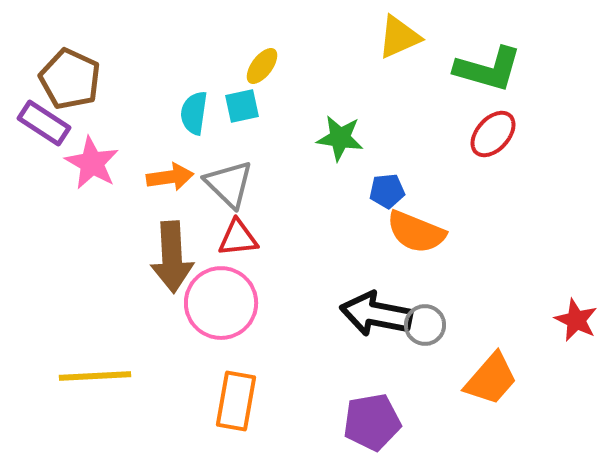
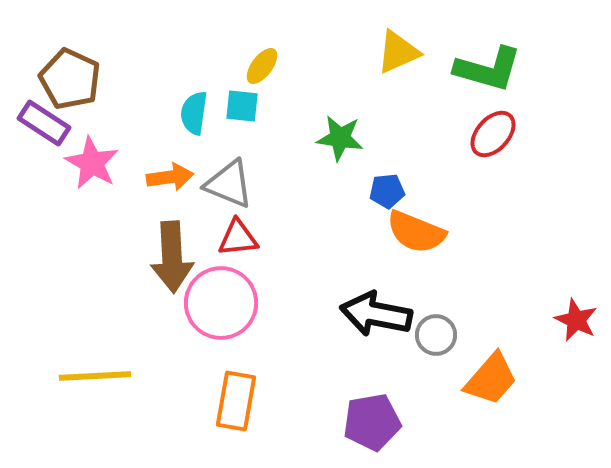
yellow triangle: moved 1 px left, 15 px down
cyan square: rotated 18 degrees clockwise
gray triangle: rotated 22 degrees counterclockwise
gray circle: moved 11 px right, 10 px down
